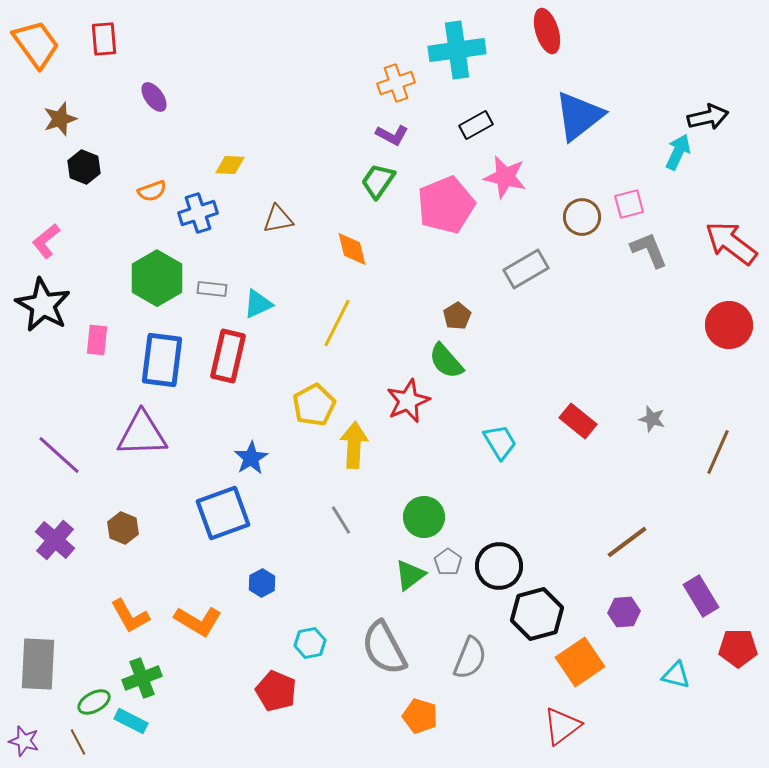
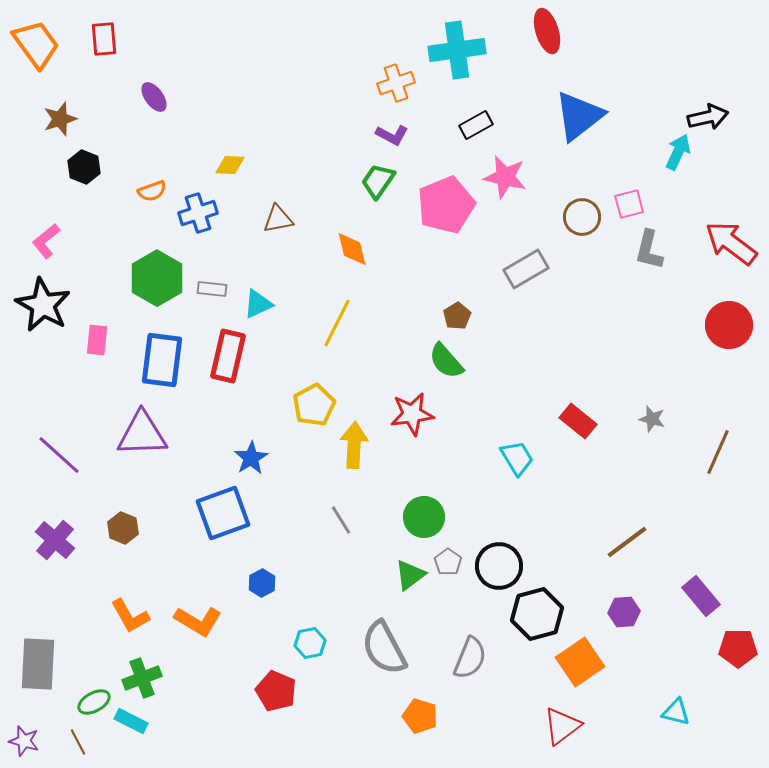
gray L-shape at (649, 250): rotated 144 degrees counterclockwise
red star at (408, 401): moved 4 px right, 13 px down; rotated 15 degrees clockwise
cyan trapezoid at (500, 442): moved 17 px right, 16 px down
purple rectangle at (701, 596): rotated 9 degrees counterclockwise
cyan triangle at (676, 675): moved 37 px down
